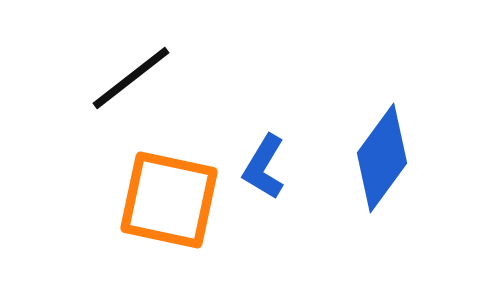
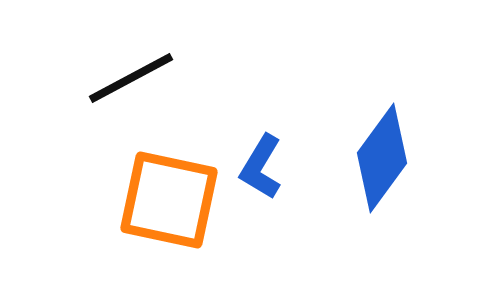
black line: rotated 10 degrees clockwise
blue L-shape: moved 3 px left
